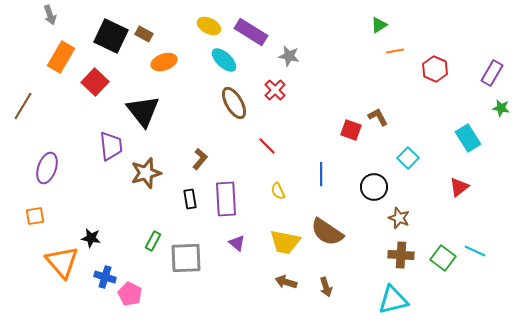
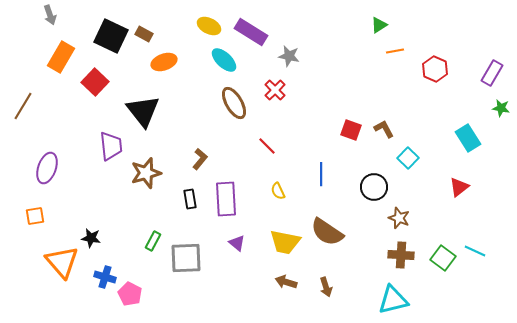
brown L-shape at (378, 117): moved 6 px right, 12 px down
